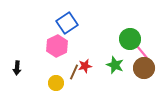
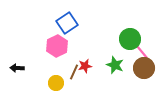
black arrow: rotated 88 degrees clockwise
